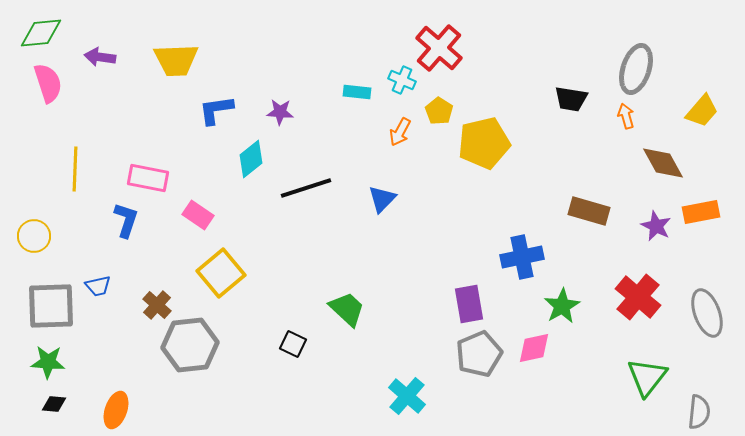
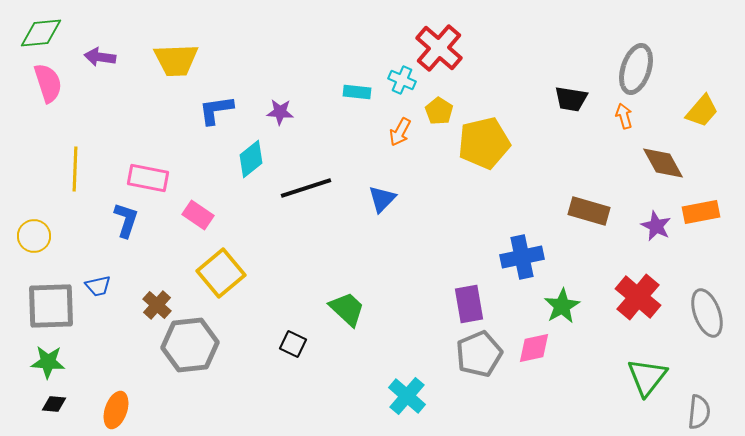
orange arrow at (626, 116): moved 2 px left
